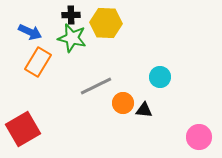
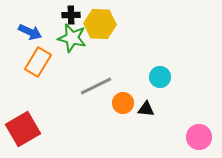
yellow hexagon: moved 6 px left, 1 px down
black triangle: moved 2 px right, 1 px up
